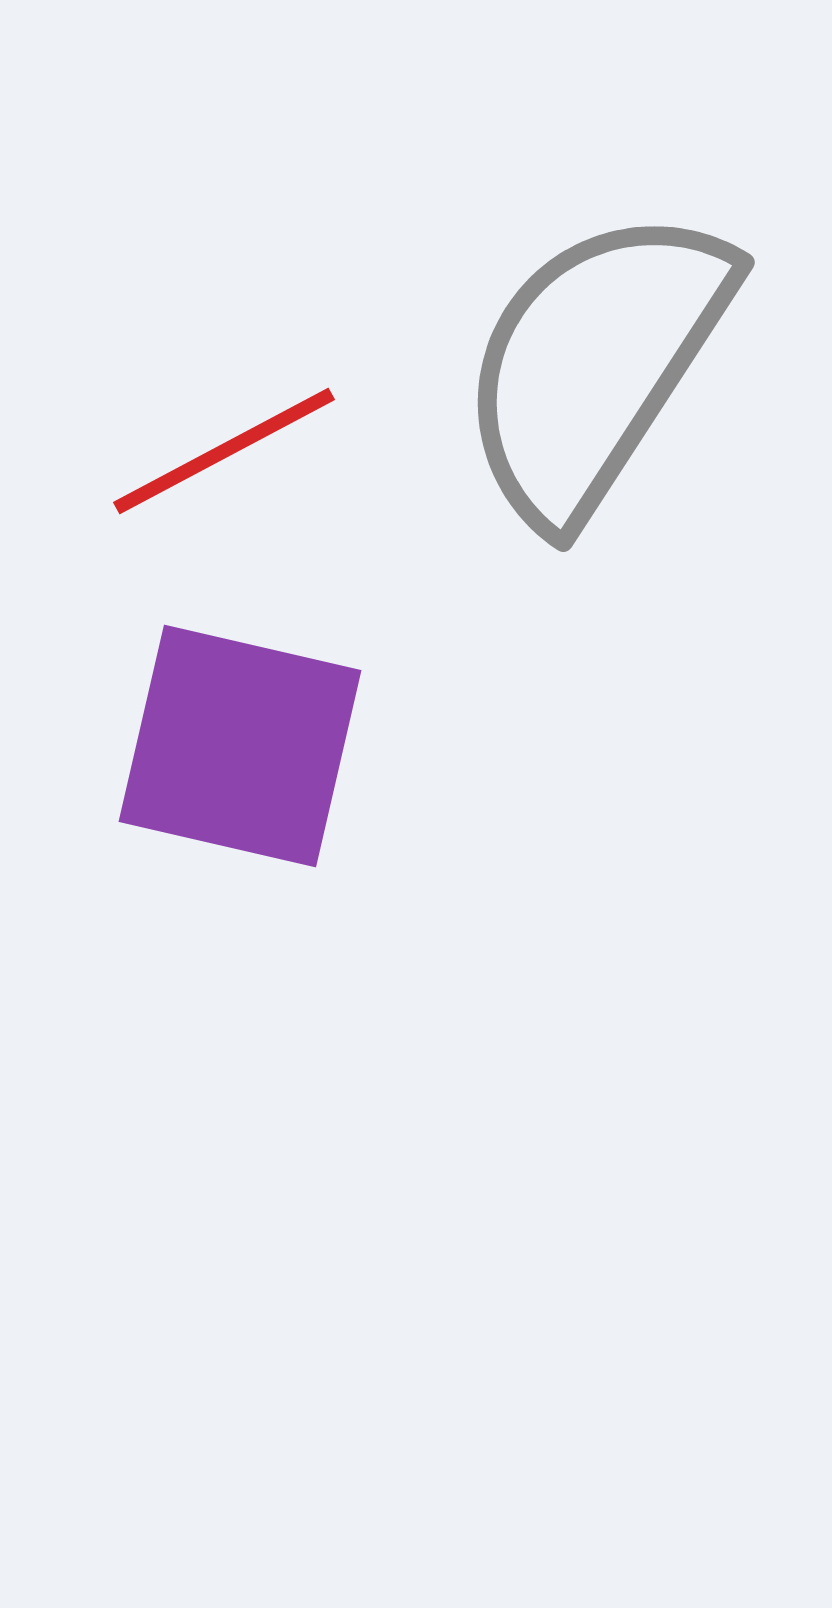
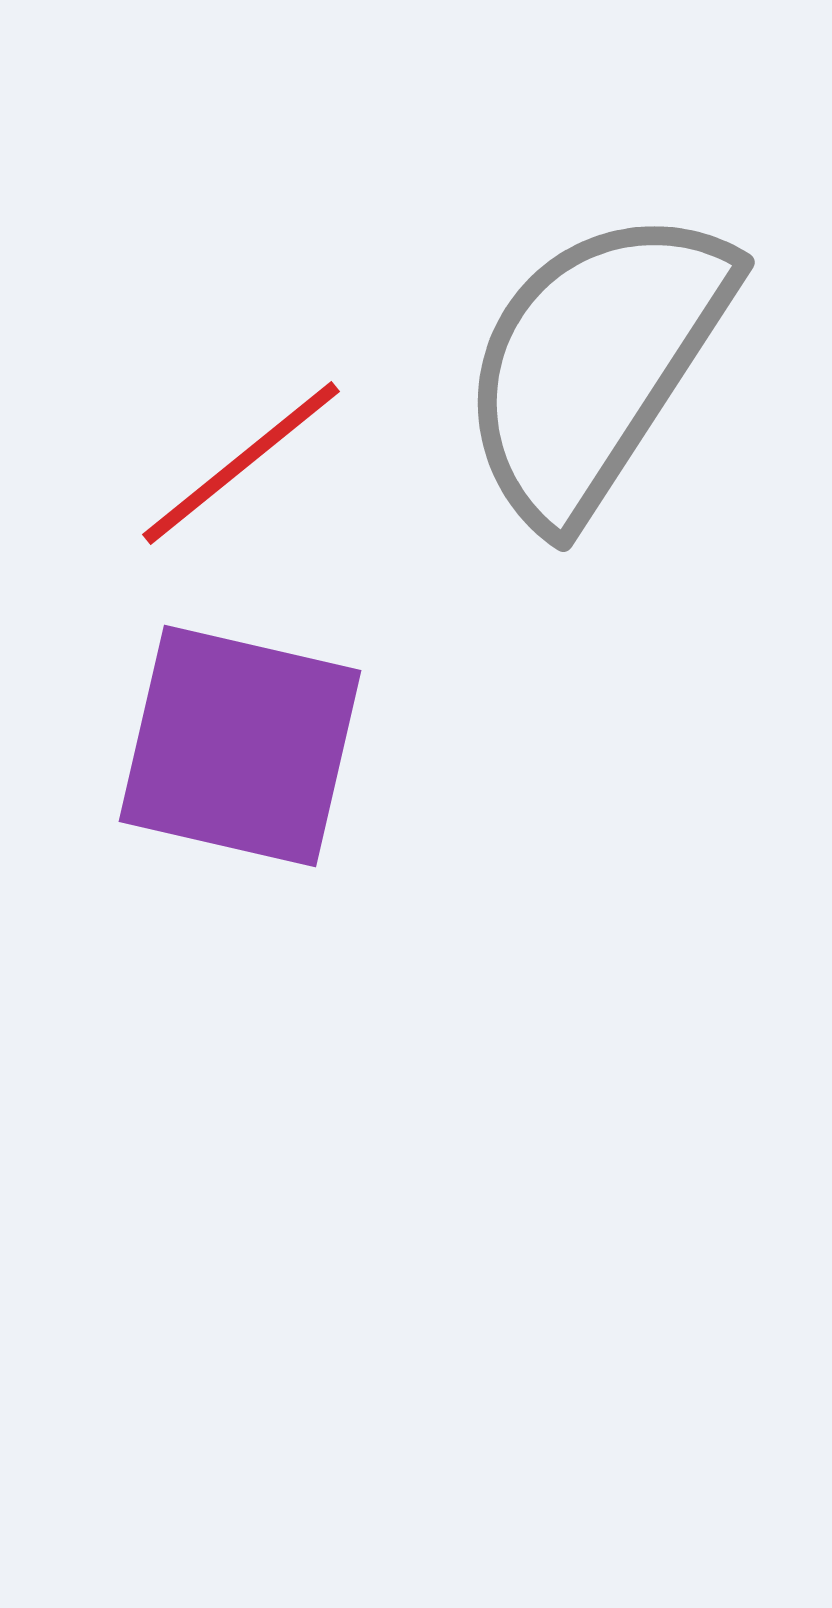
red line: moved 17 px right, 12 px down; rotated 11 degrees counterclockwise
